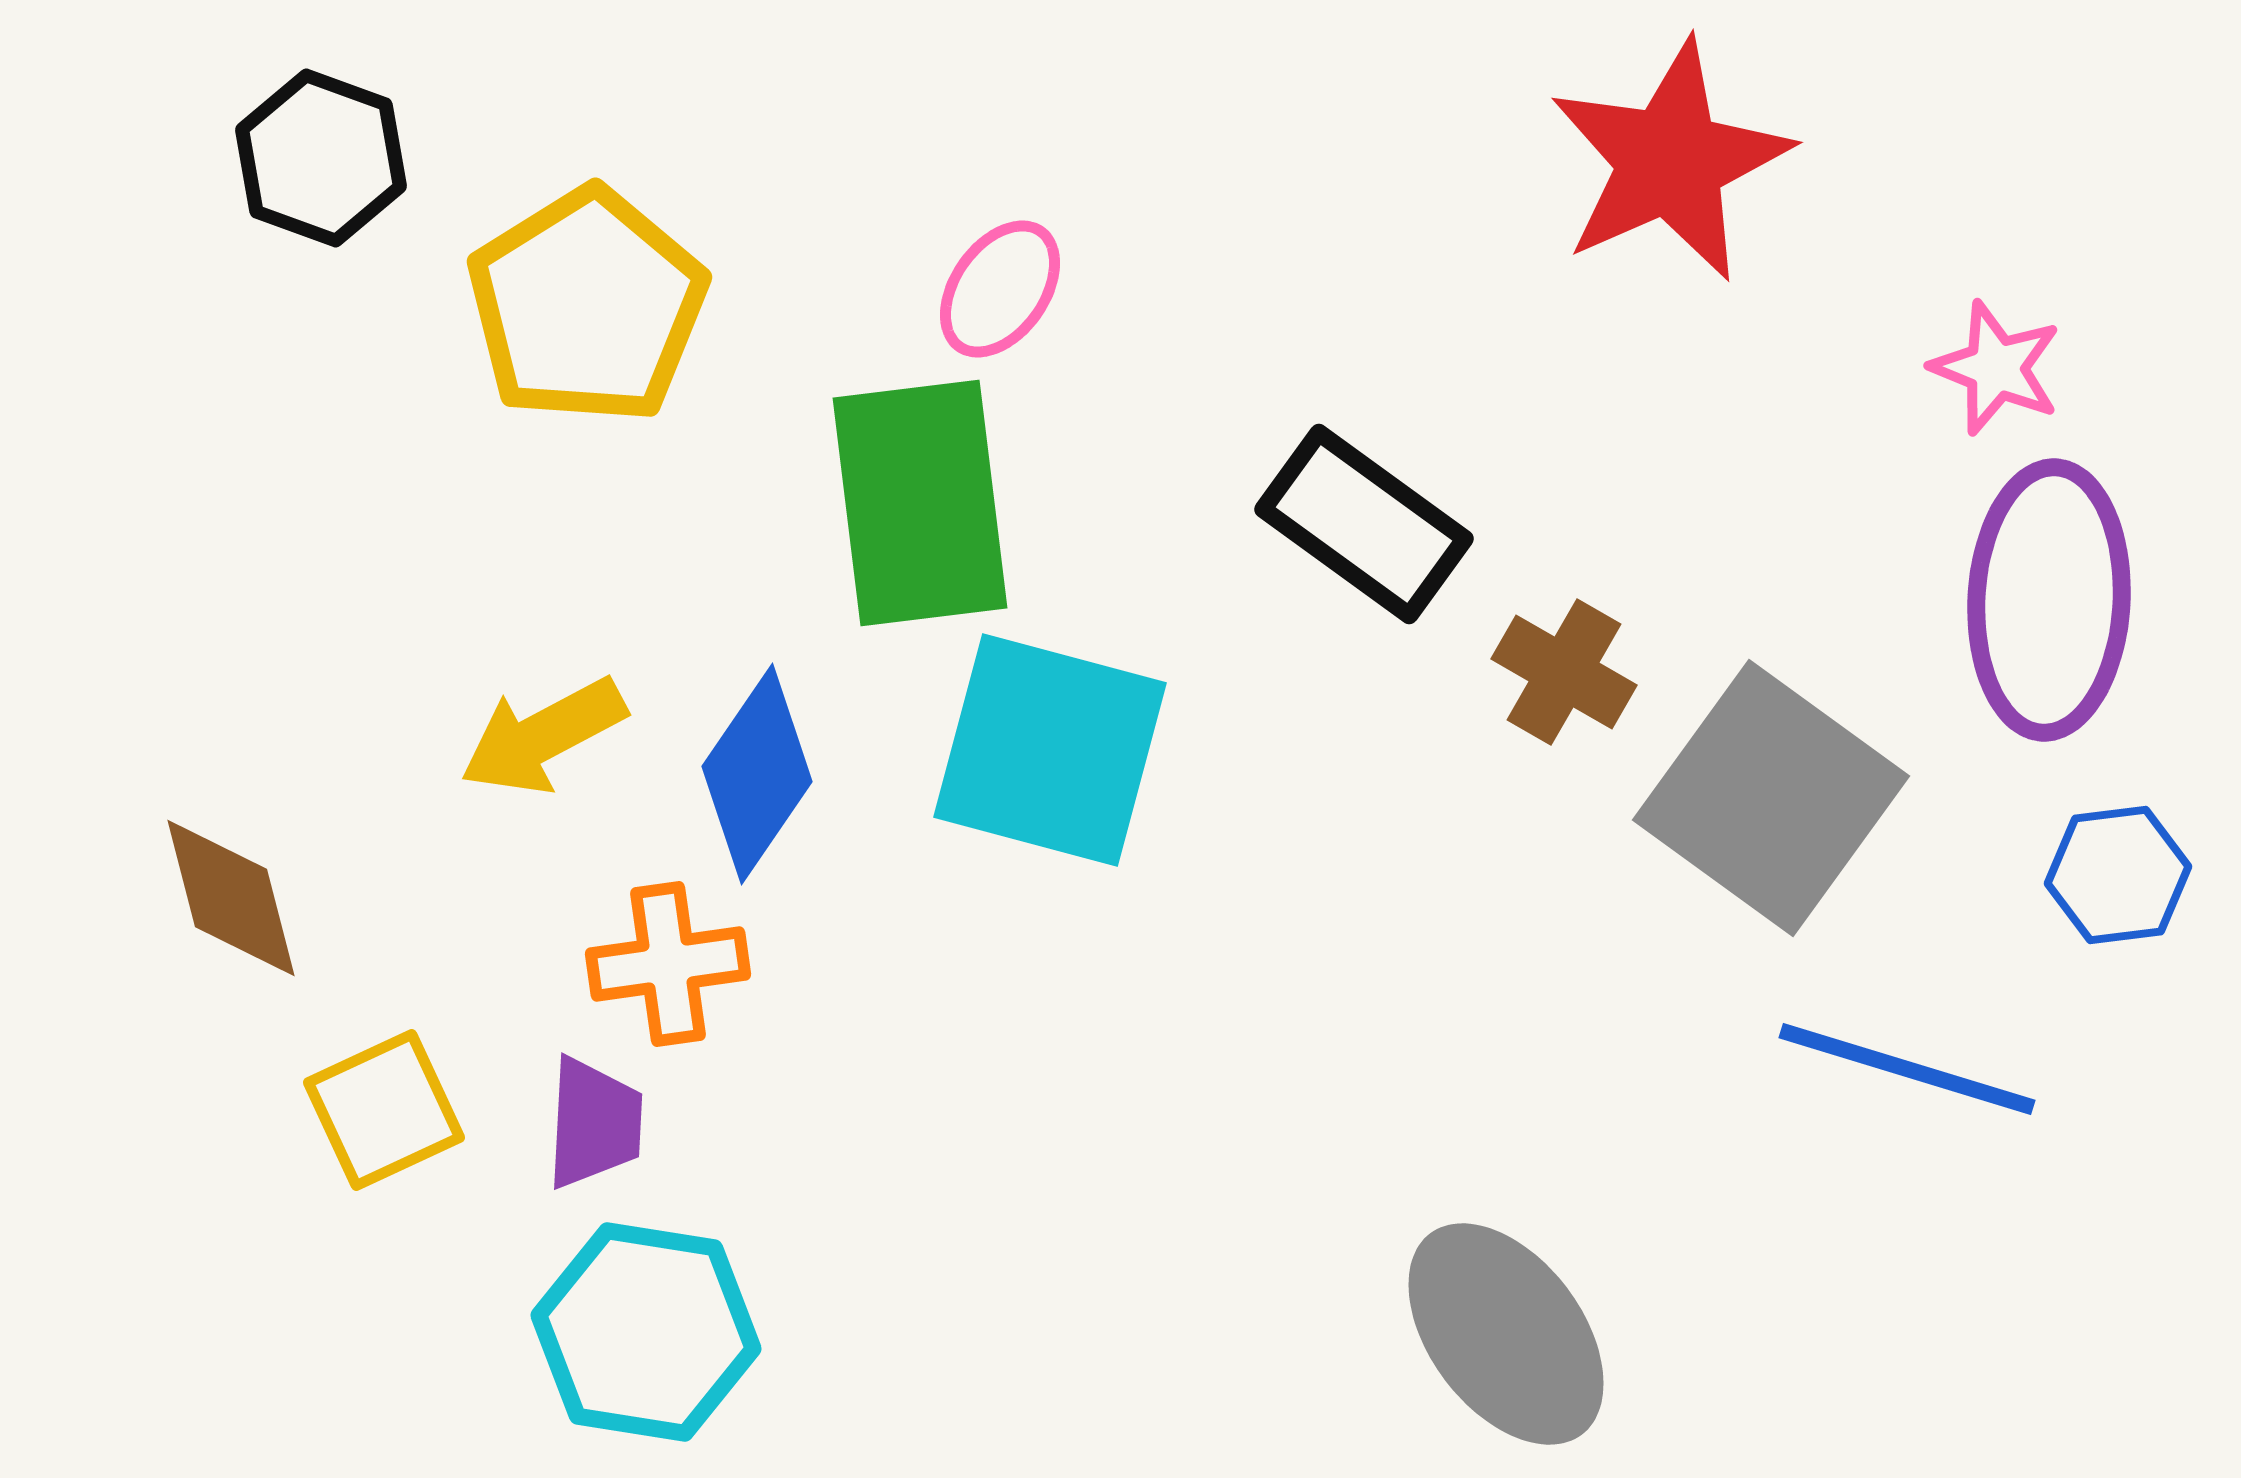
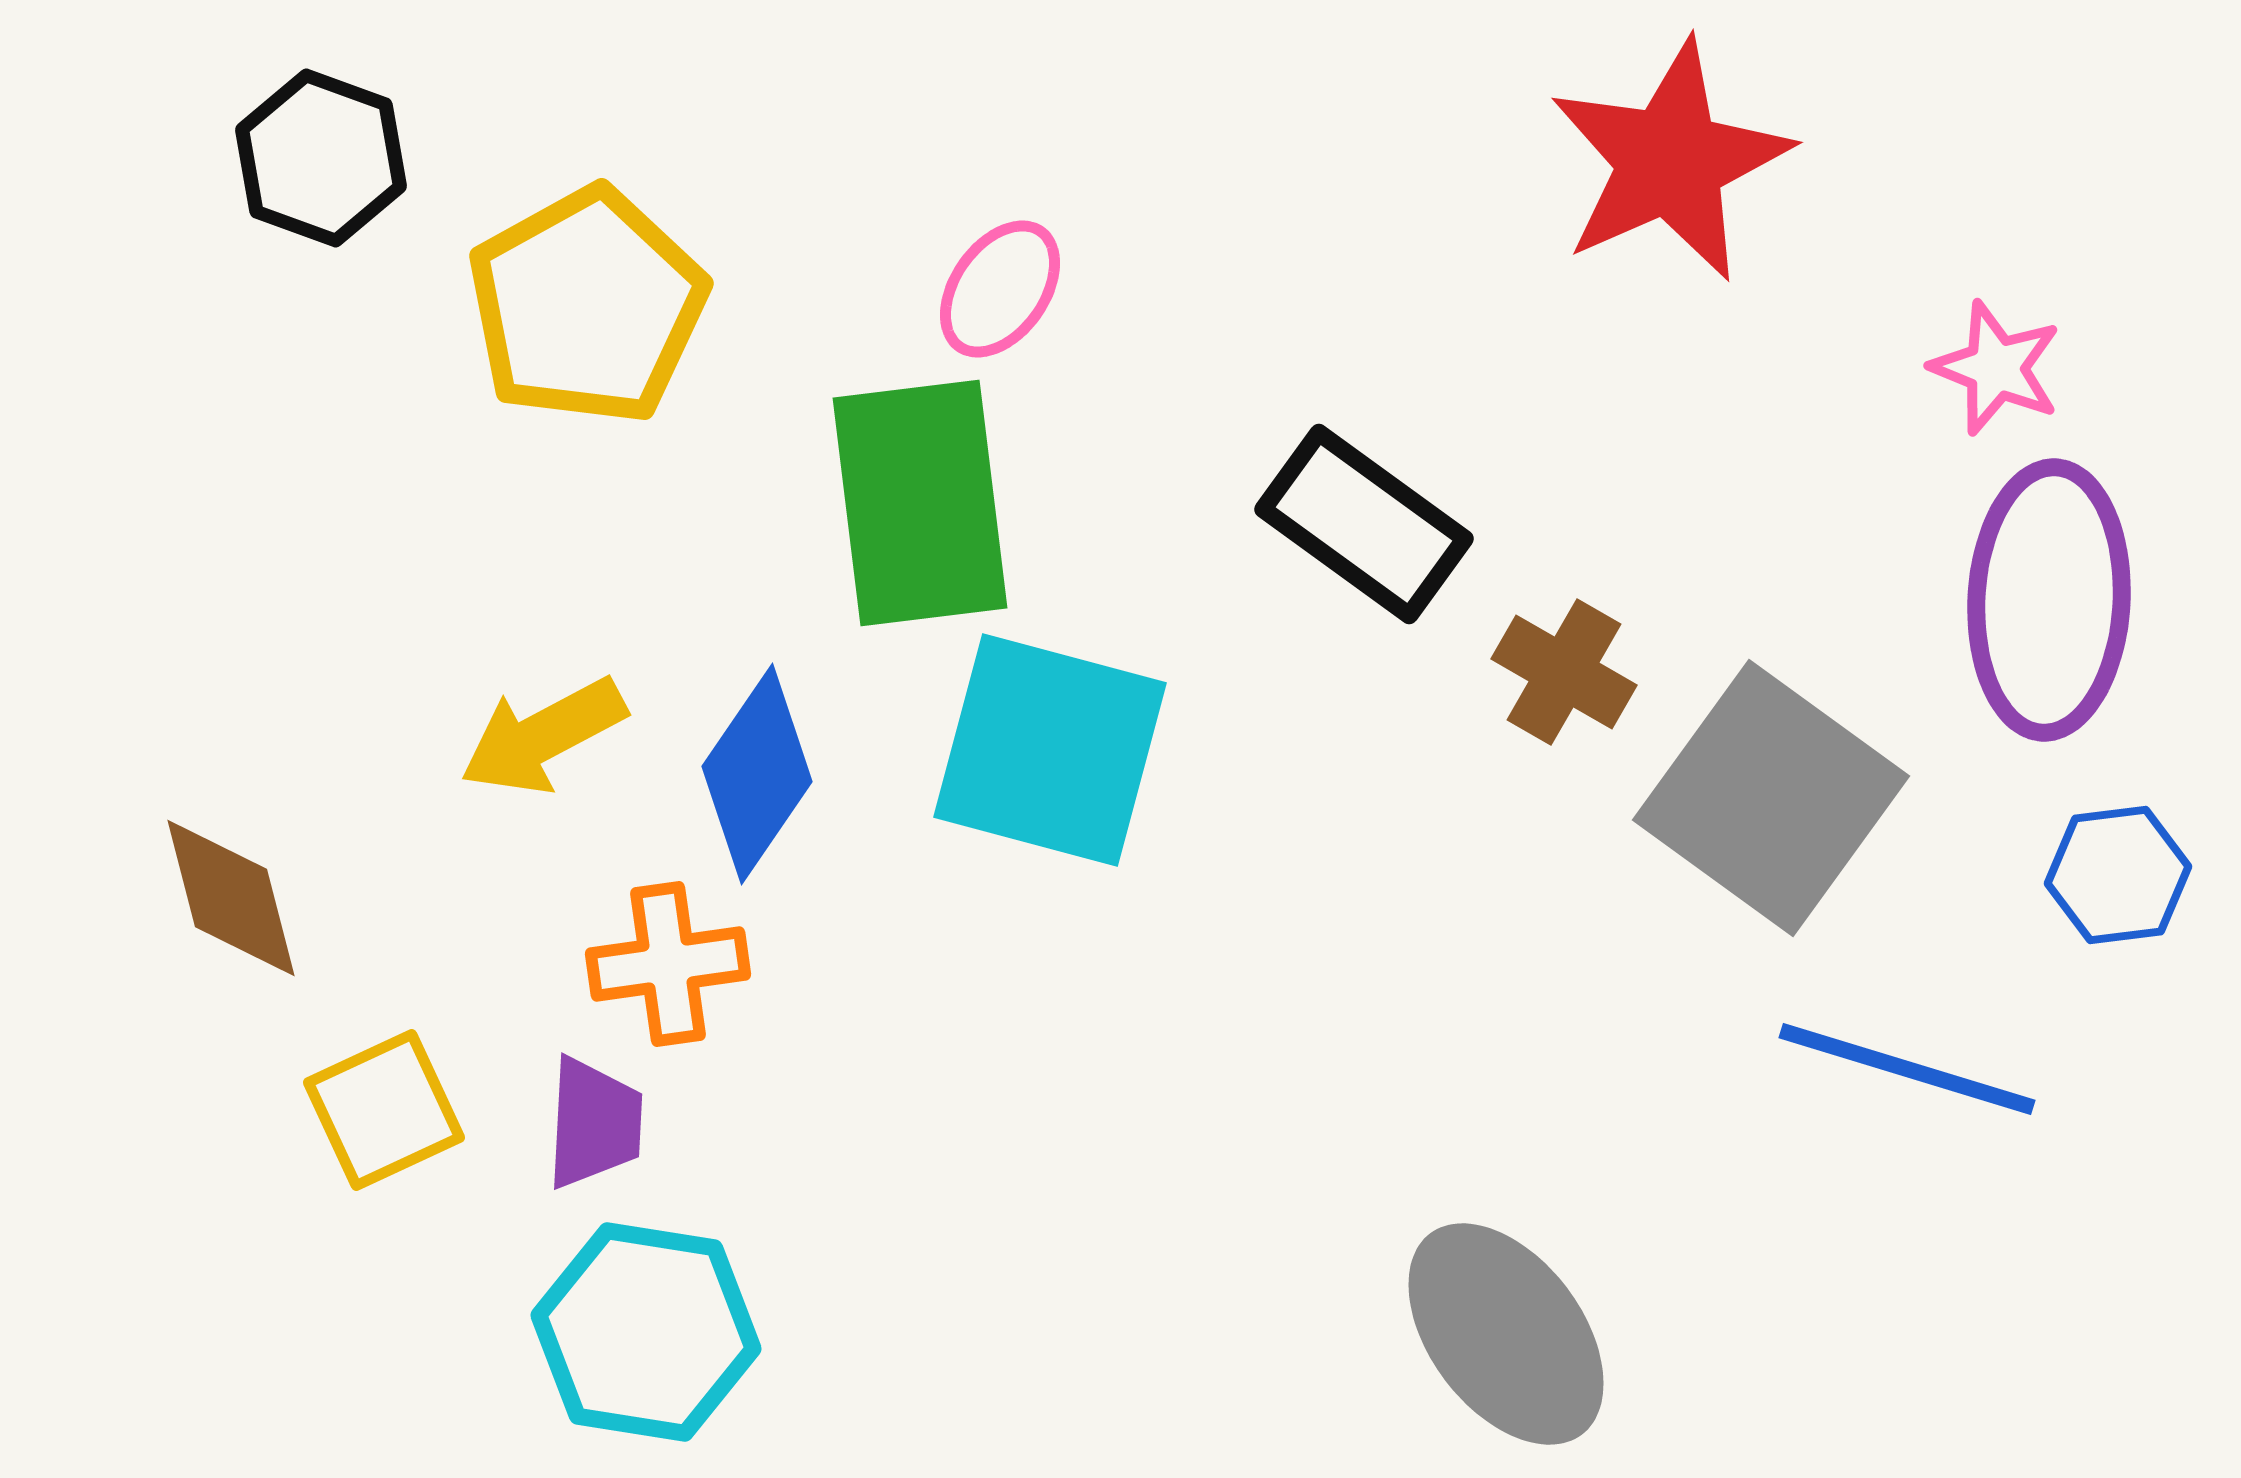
yellow pentagon: rotated 3 degrees clockwise
